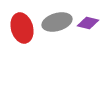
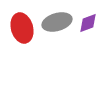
purple diamond: rotated 35 degrees counterclockwise
